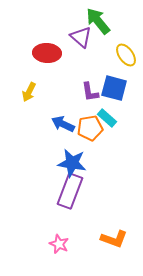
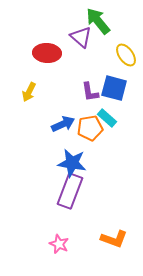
blue arrow: rotated 130 degrees clockwise
